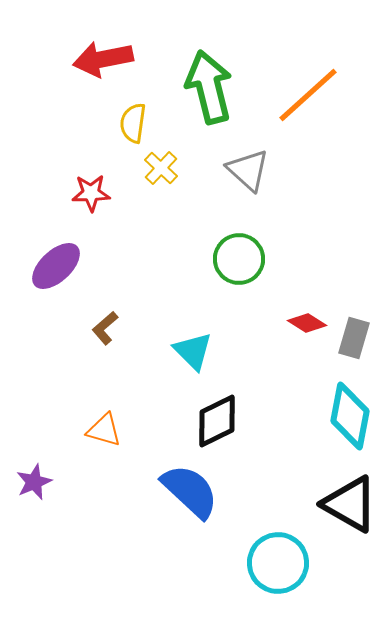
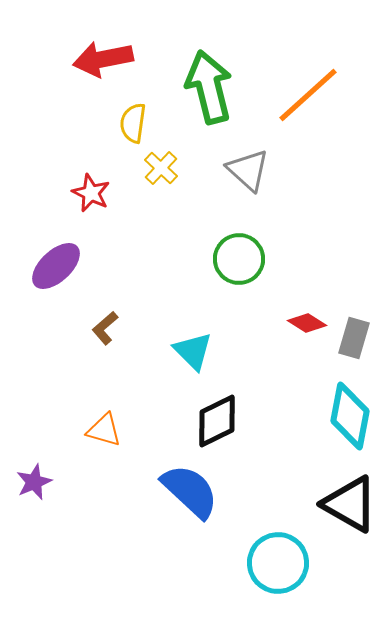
red star: rotated 27 degrees clockwise
